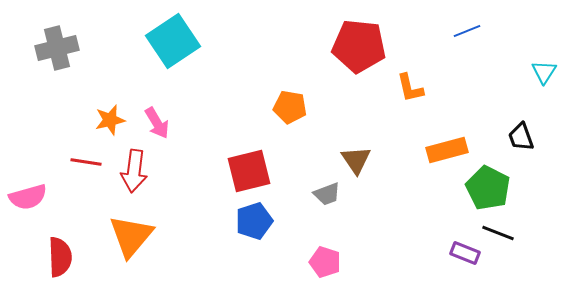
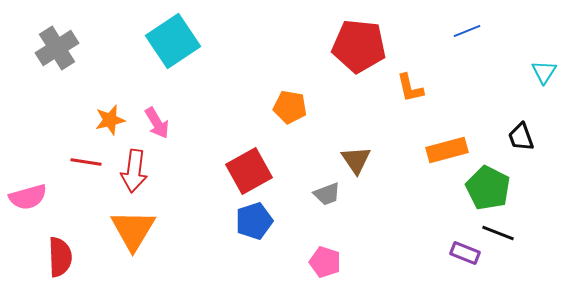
gray cross: rotated 18 degrees counterclockwise
red square: rotated 15 degrees counterclockwise
orange triangle: moved 2 px right, 6 px up; rotated 9 degrees counterclockwise
